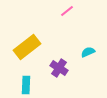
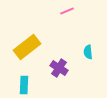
pink line: rotated 16 degrees clockwise
cyan semicircle: rotated 72 degrees counterclockwise
cyan rectangle: moved 2 px left
